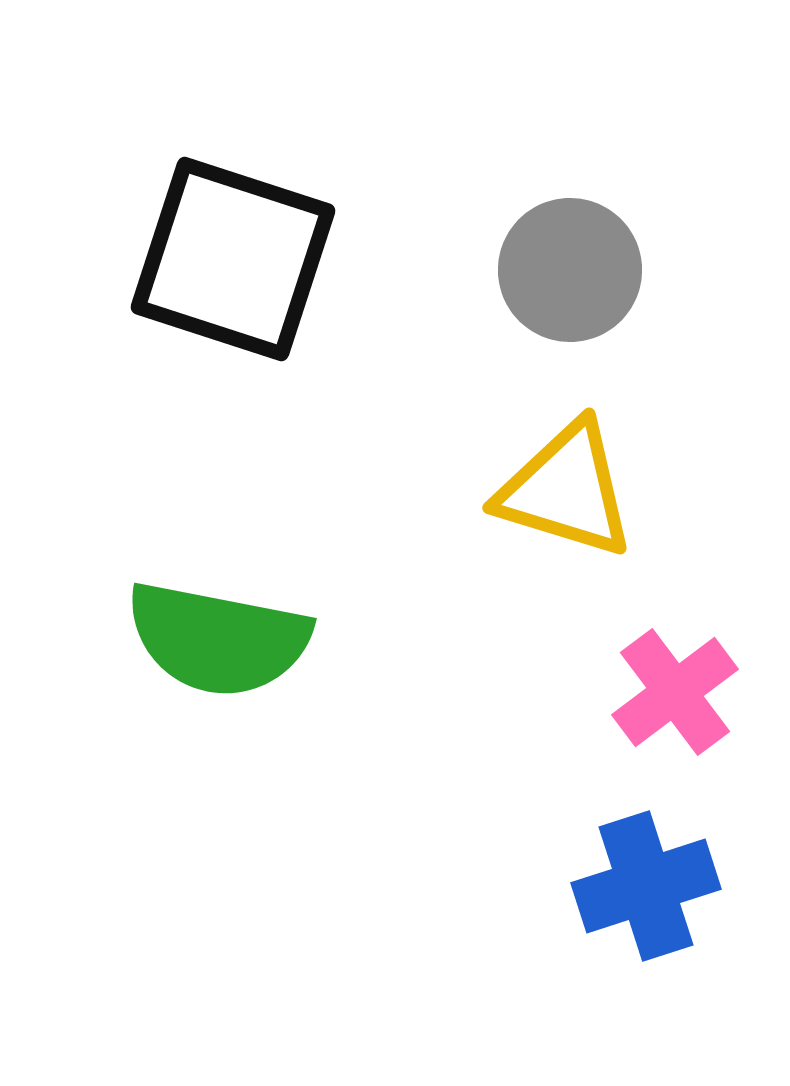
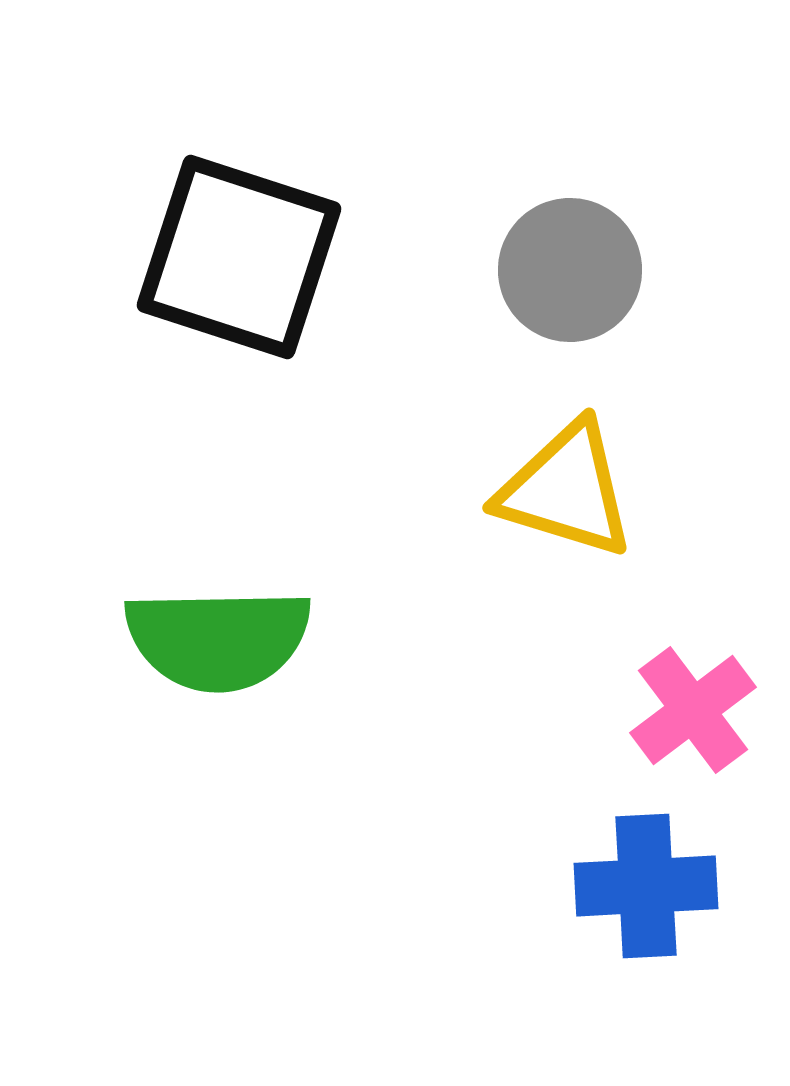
black square: moved 6 px right, 2 px up
green semicircle: rotated 12 degrees counterclockwise
pink cross: moved 18 px right, 18 px down
blue cross: rotated 15 degrees clockwise
